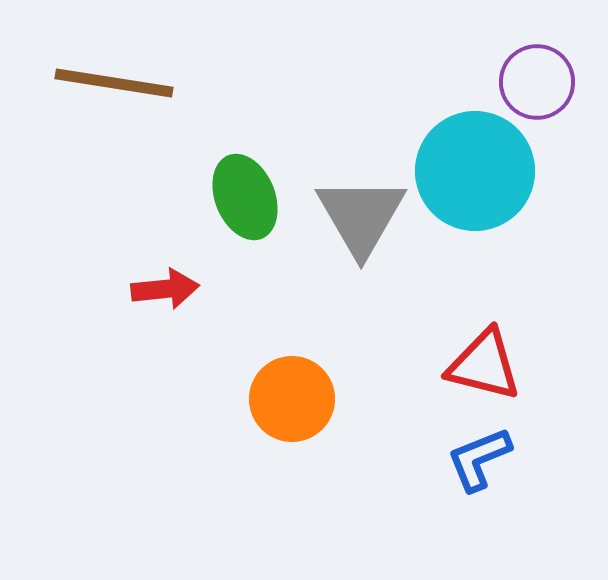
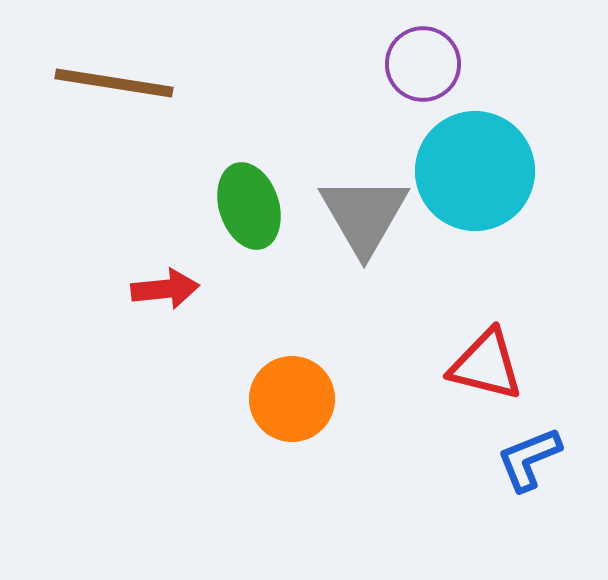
purple circle: moved 114 px left, 18 px up
green ellipse: moved 4 px right, 9 px down; rotated 4 degrees clockwise
gray triangle: moved 3 px right, 1 px up
red triangle: moved 2 px right
blue L-shape: moved 50 px right
